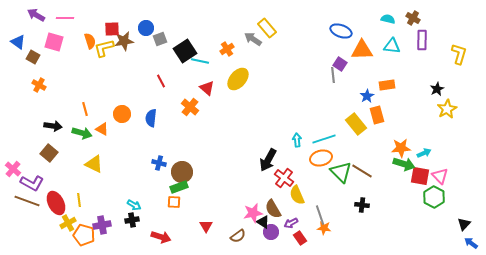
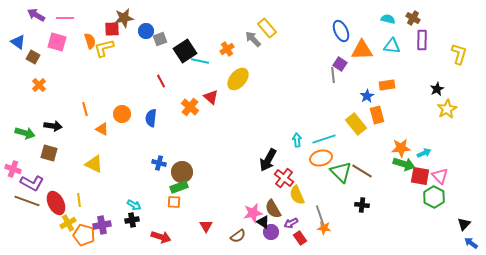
blue circle at (146, 28): moved 3 px down
blue ellipse at (341, 31): rotated 45 degrees clockwise
gray arrow at (253, 39): rotated 12 degrees clockwise
brown star at (124, 41): moved 23 px up
pink square at (54, 42): moved 3 px right
orange cross at (39, 85): rotated 16 degrees clockwise
red triangle at (207, 88): moved 4 px right, 9 px down
green arrow at (82, 133): moved 57 px left
brown square at (49, 153): rotated 24 degrees counterclockwise
pink cross at (13, 169): rotated 21 degrees counterclockwise
